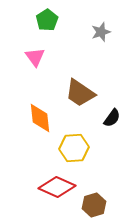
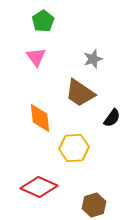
green pentagon: moved 4 px left, 1 px down
gray star: moved 8 px left, 27 px down
pink triangle: moved 1 px right
red diamond: moved 18 px left
